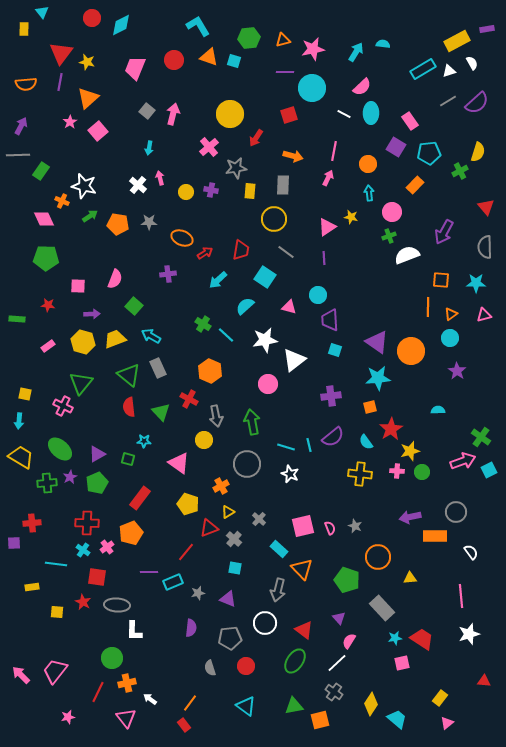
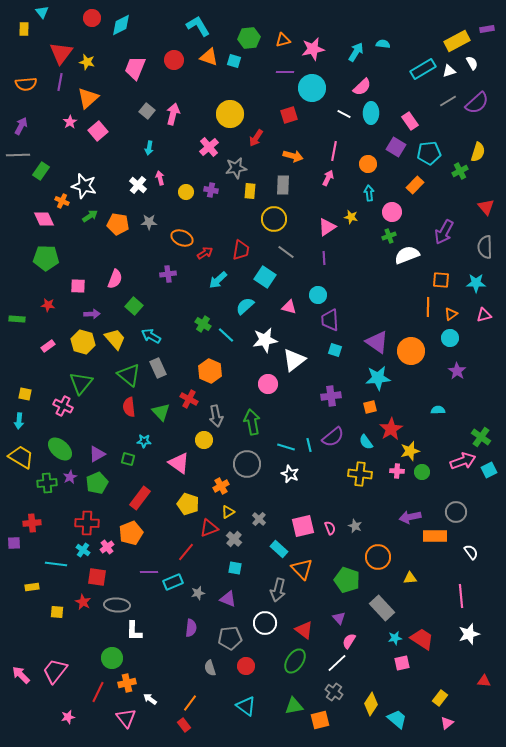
yellow trapezoid at (115, 339): rotated 70 degrees clockwise
